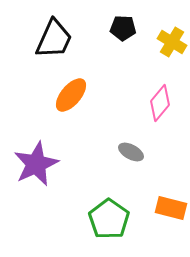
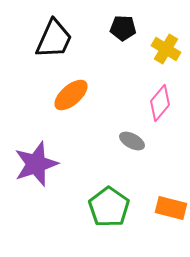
yellow cross: moved 6 px left, 7 px down
orange ellipse: rotated 9 degrees clockwise
gray ellipse: moved 1 px right, 11 px up
purple star: rotated 6 degrees clockwise
green pentagon: moved 12 px up
